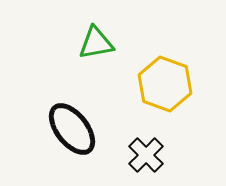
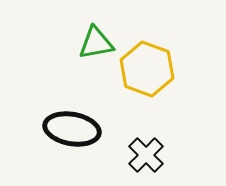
yellow hexagon: moved 18 px left, 15 px up
black ellipse: rotated 42 degrees counterclockwise
